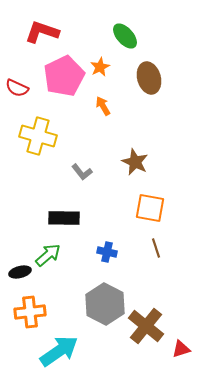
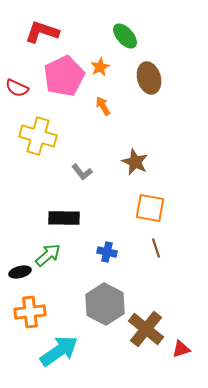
brown cross: moved 3 px down
